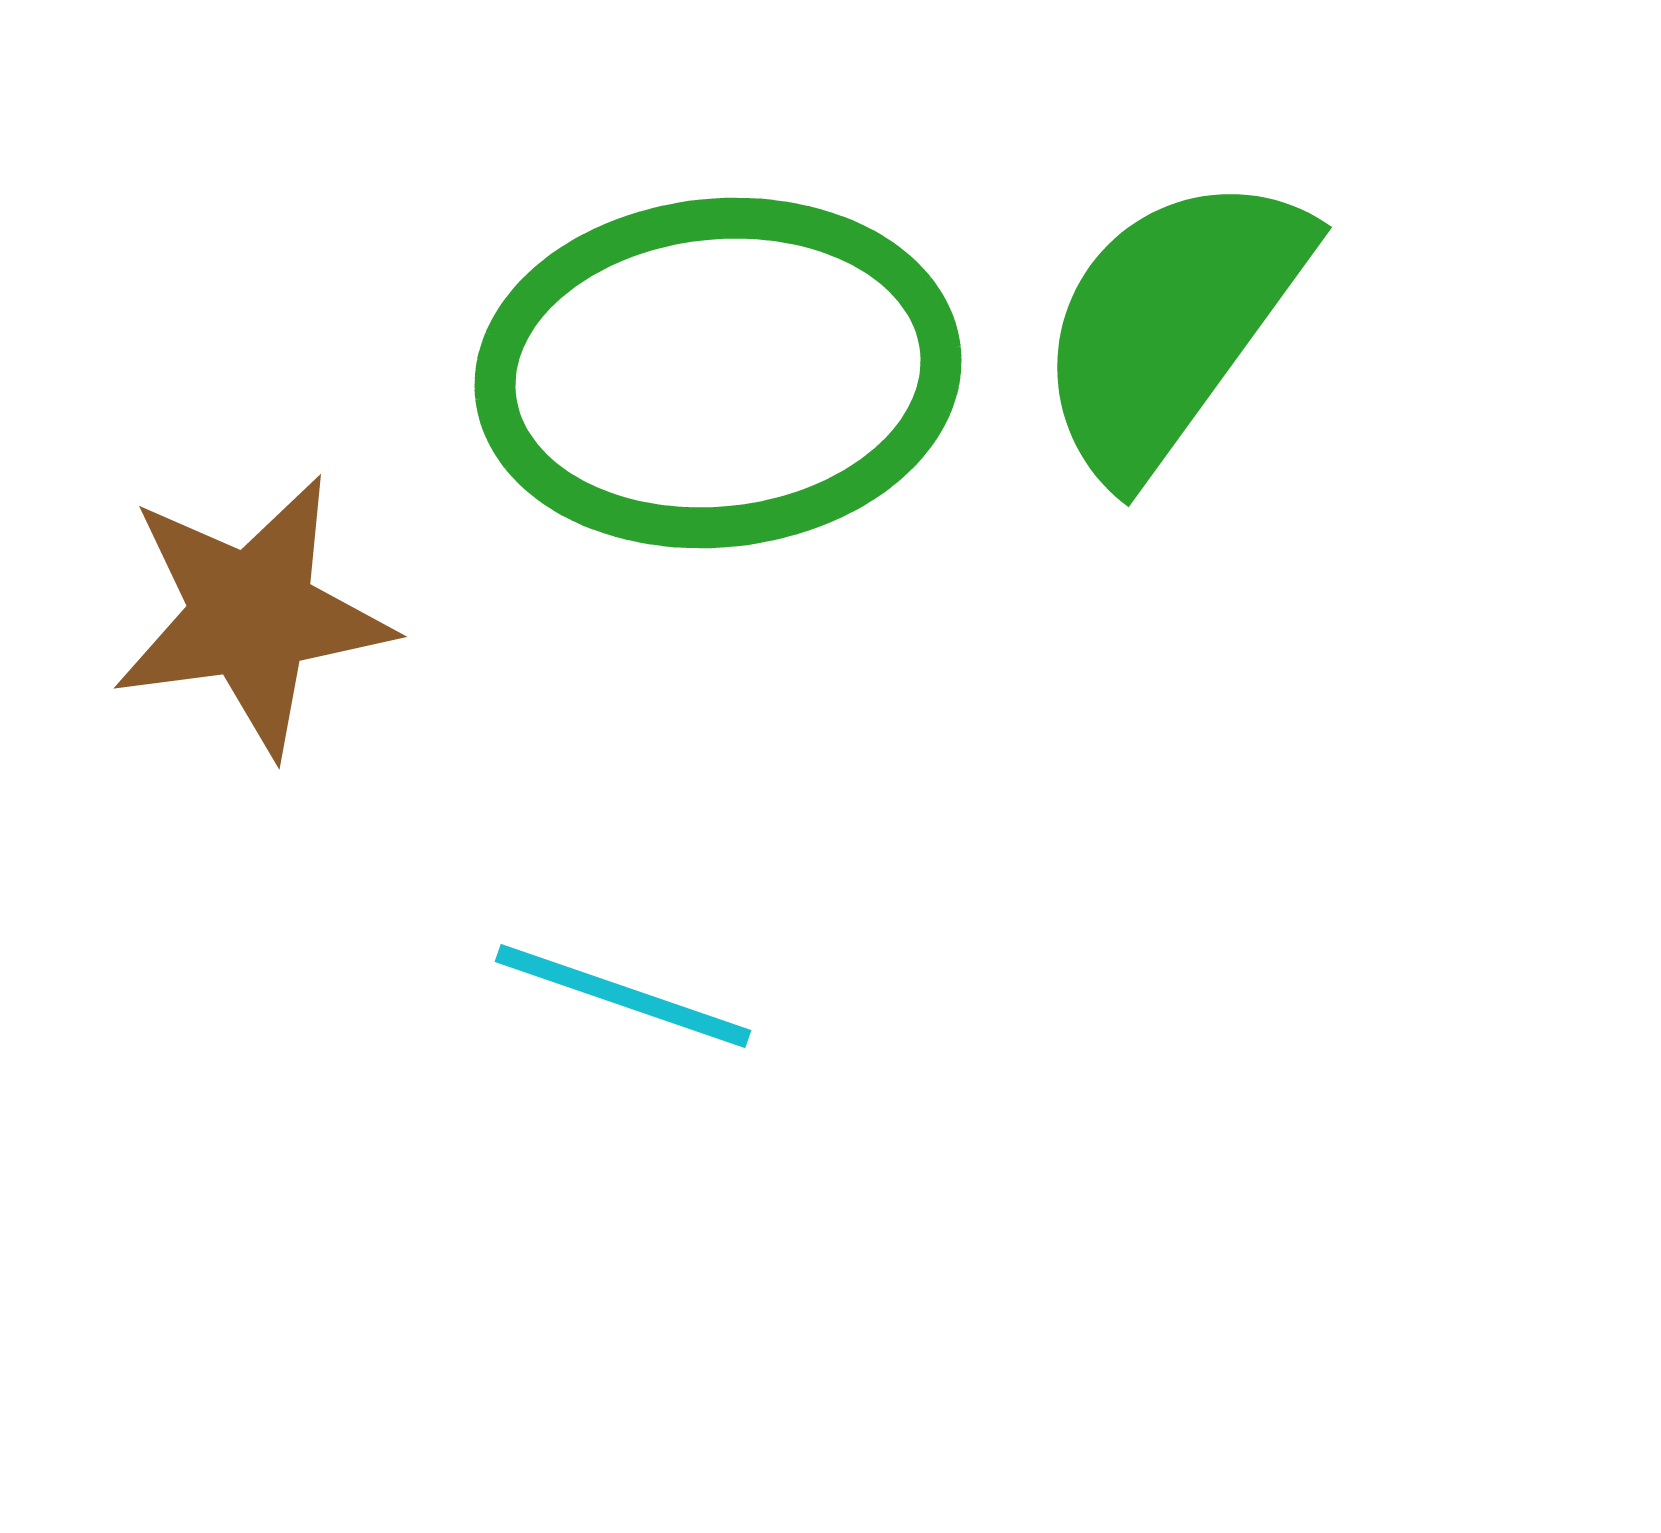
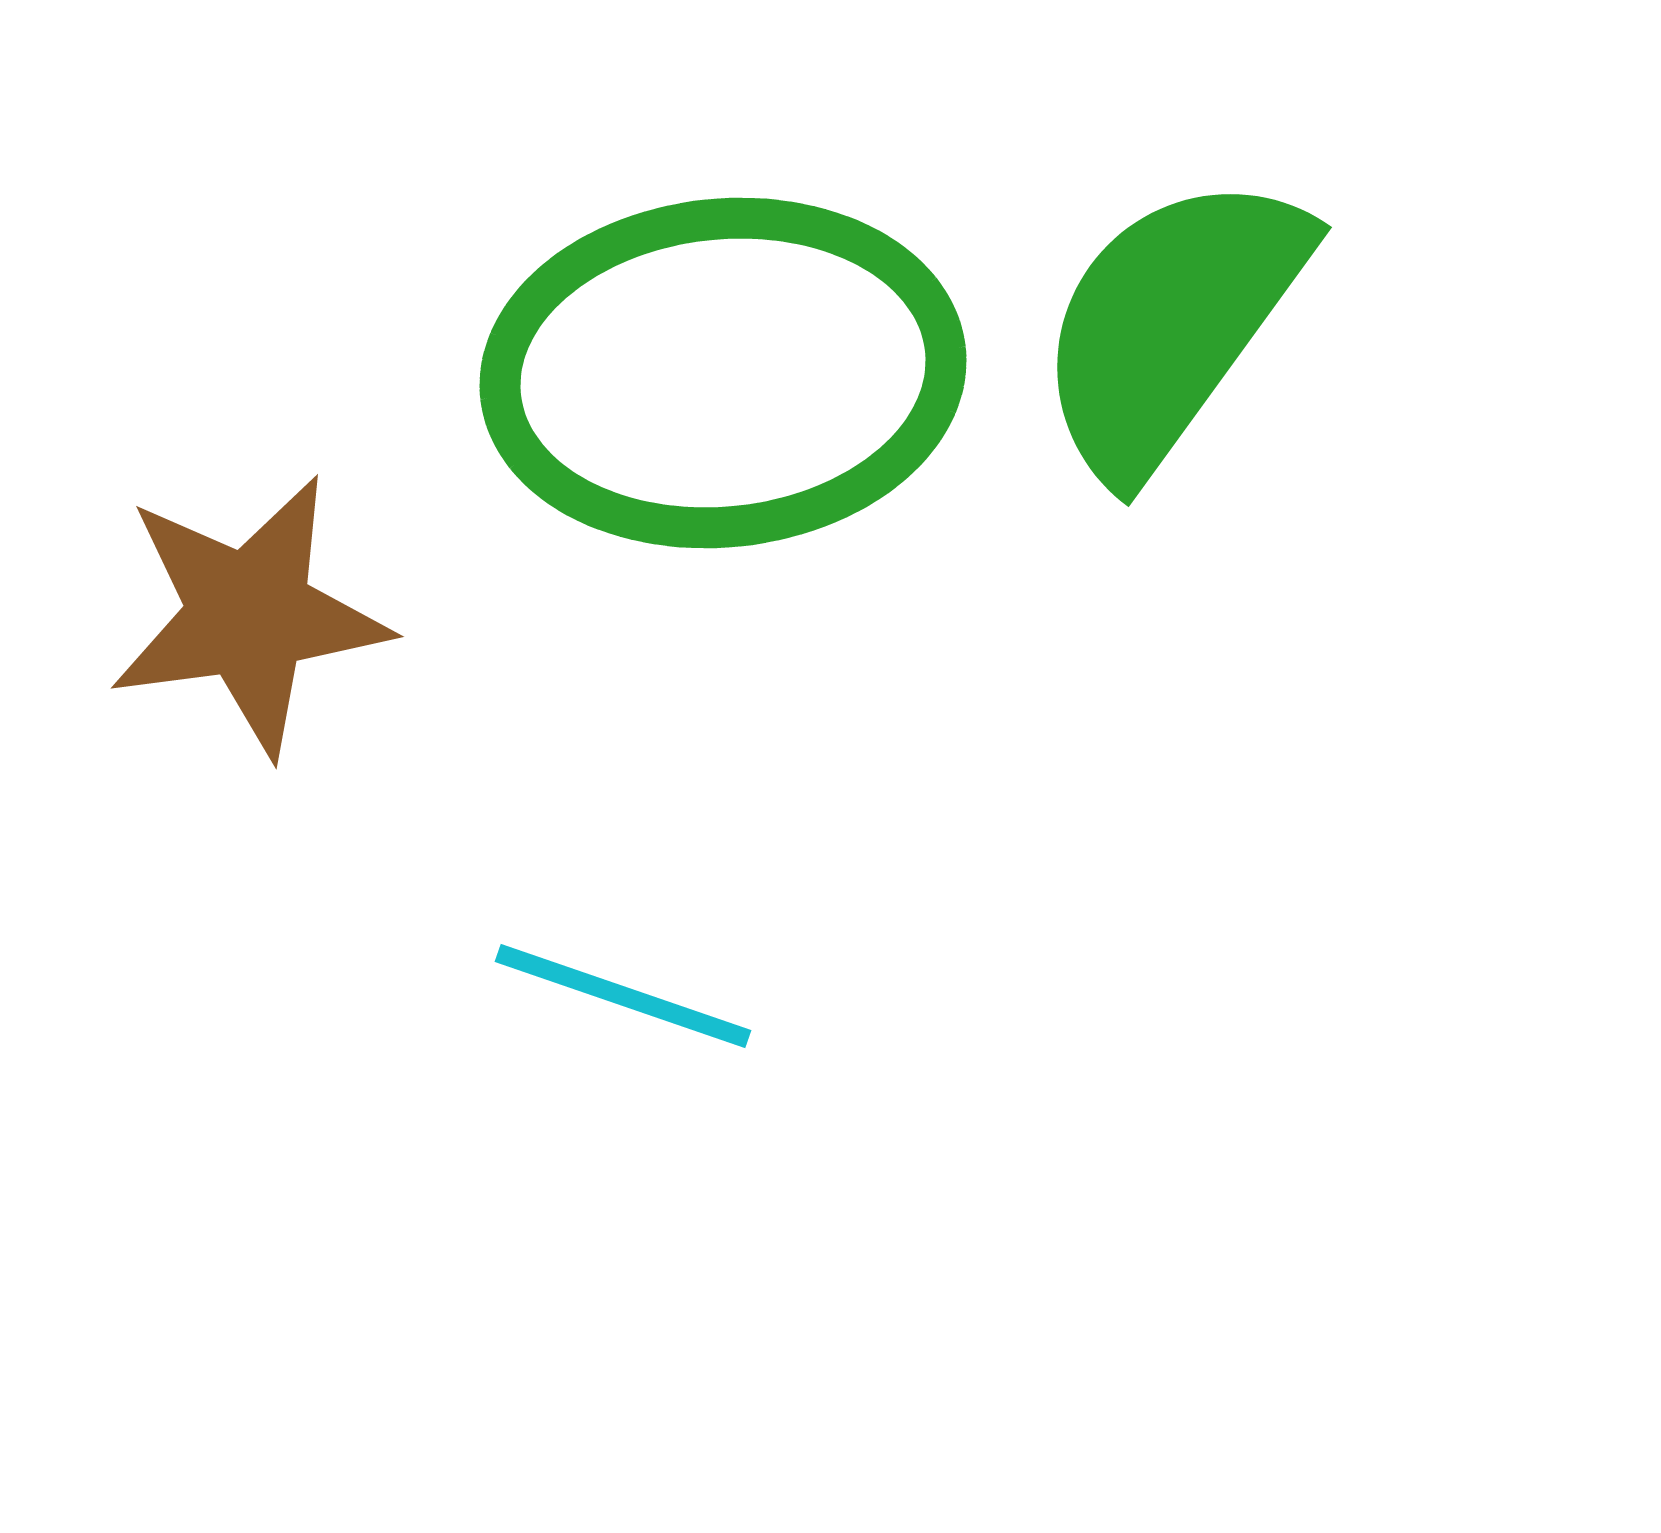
green ellipse: moved 5 px right
brown star: moved 3 px left
